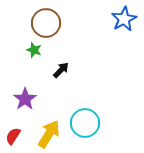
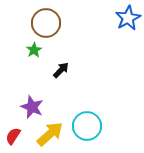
blue star: moved 4 px right, 1 px up
green star: rotated 21 degrees clockwise
purple star: moved 7 px right, 8 px down; rotated 15 degrees counterclockwise
cyan circle: moved 2 px right, 3 px down
yellow arrow: moved 1 px right; rotated 16 degrees clockwise
